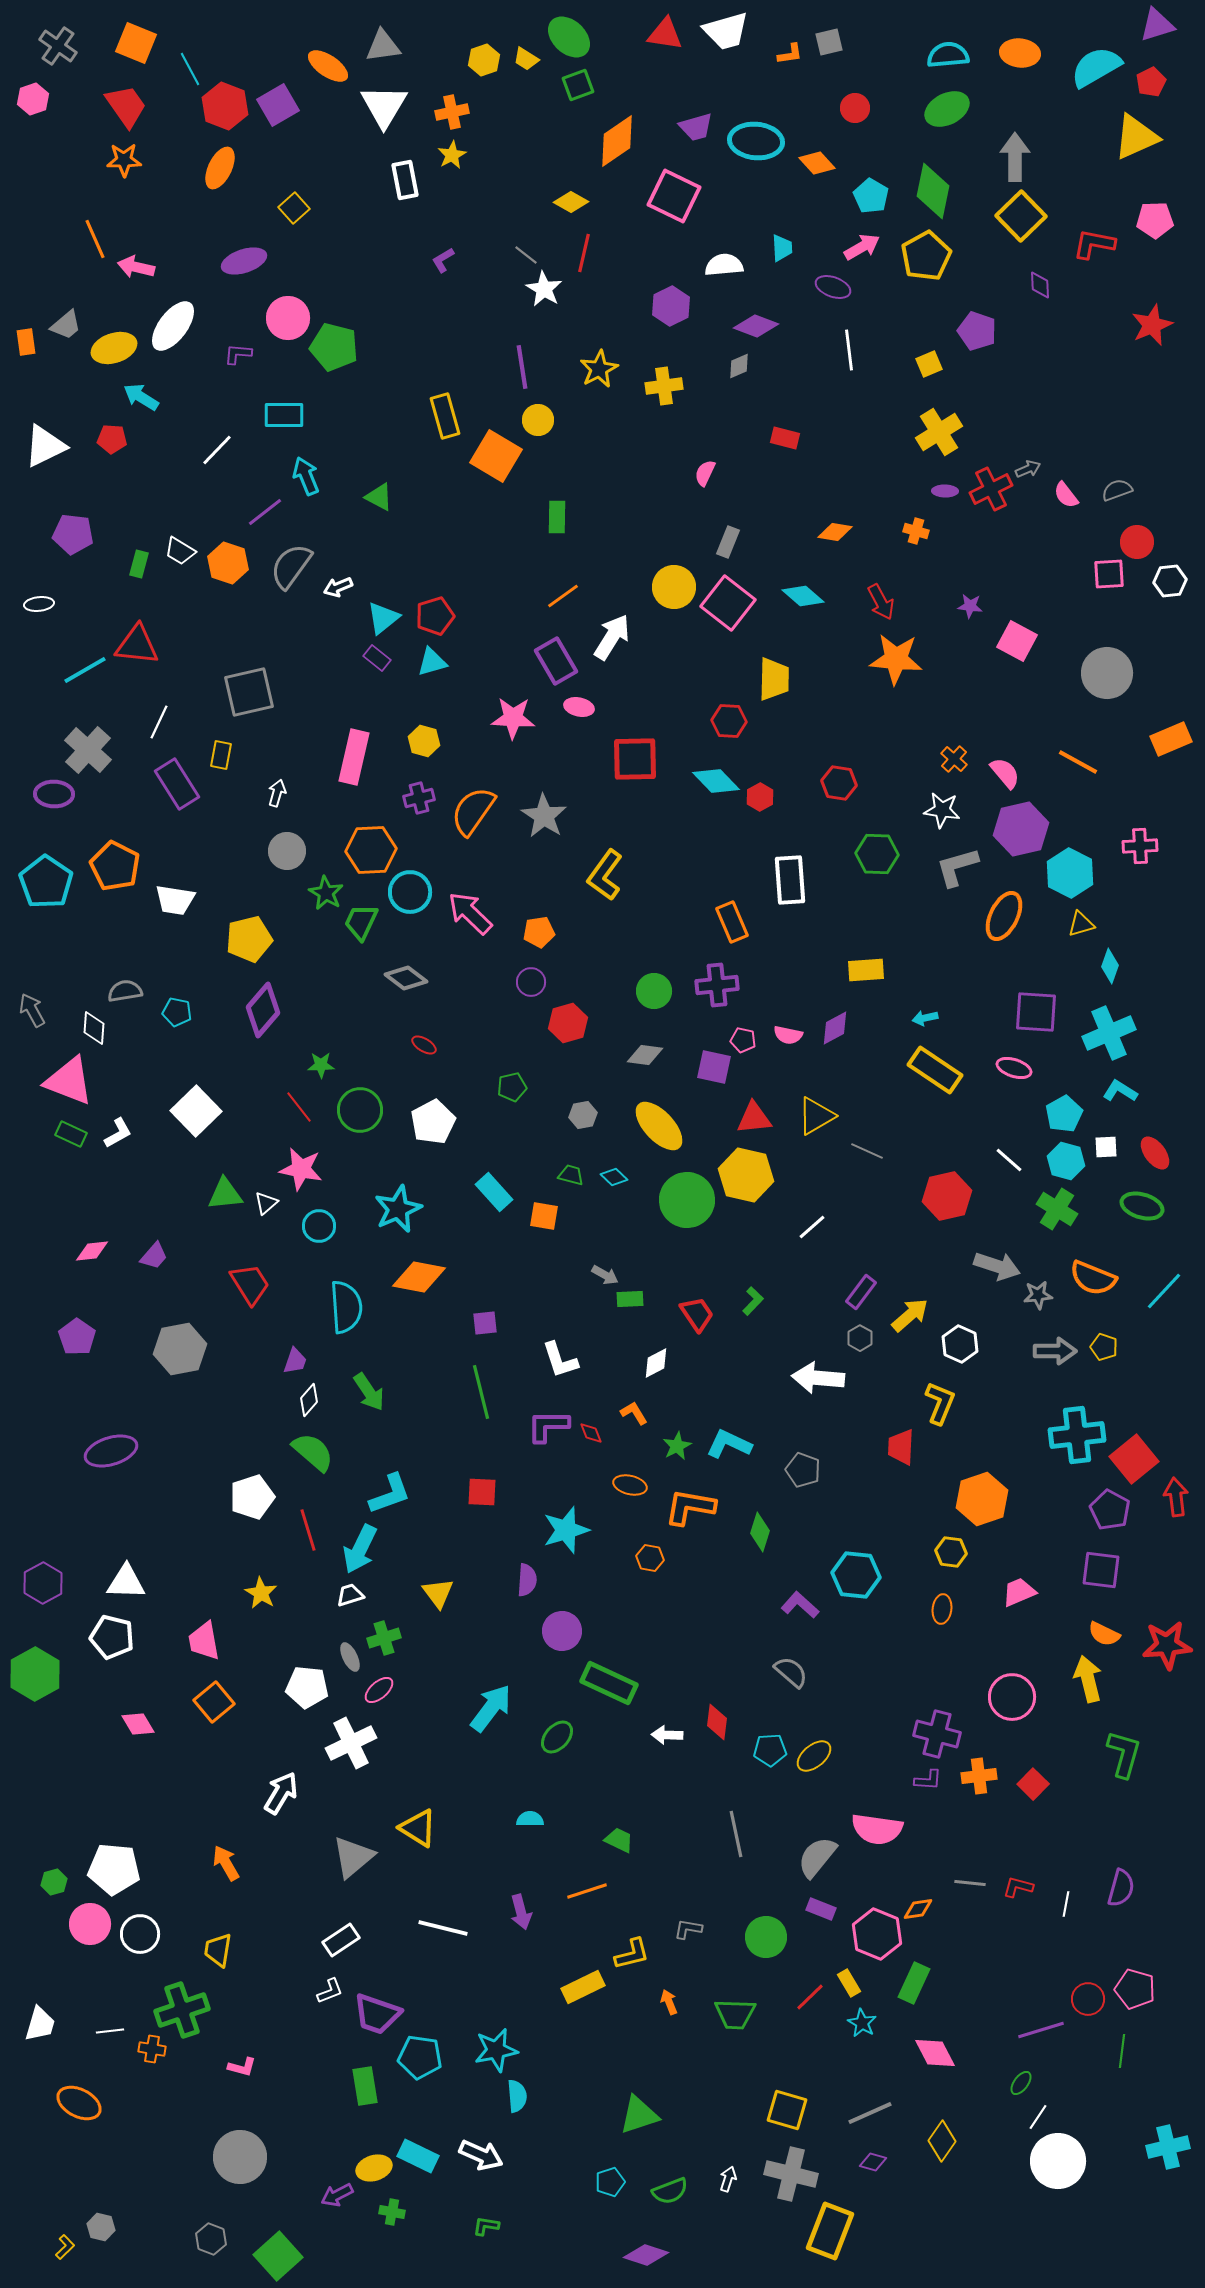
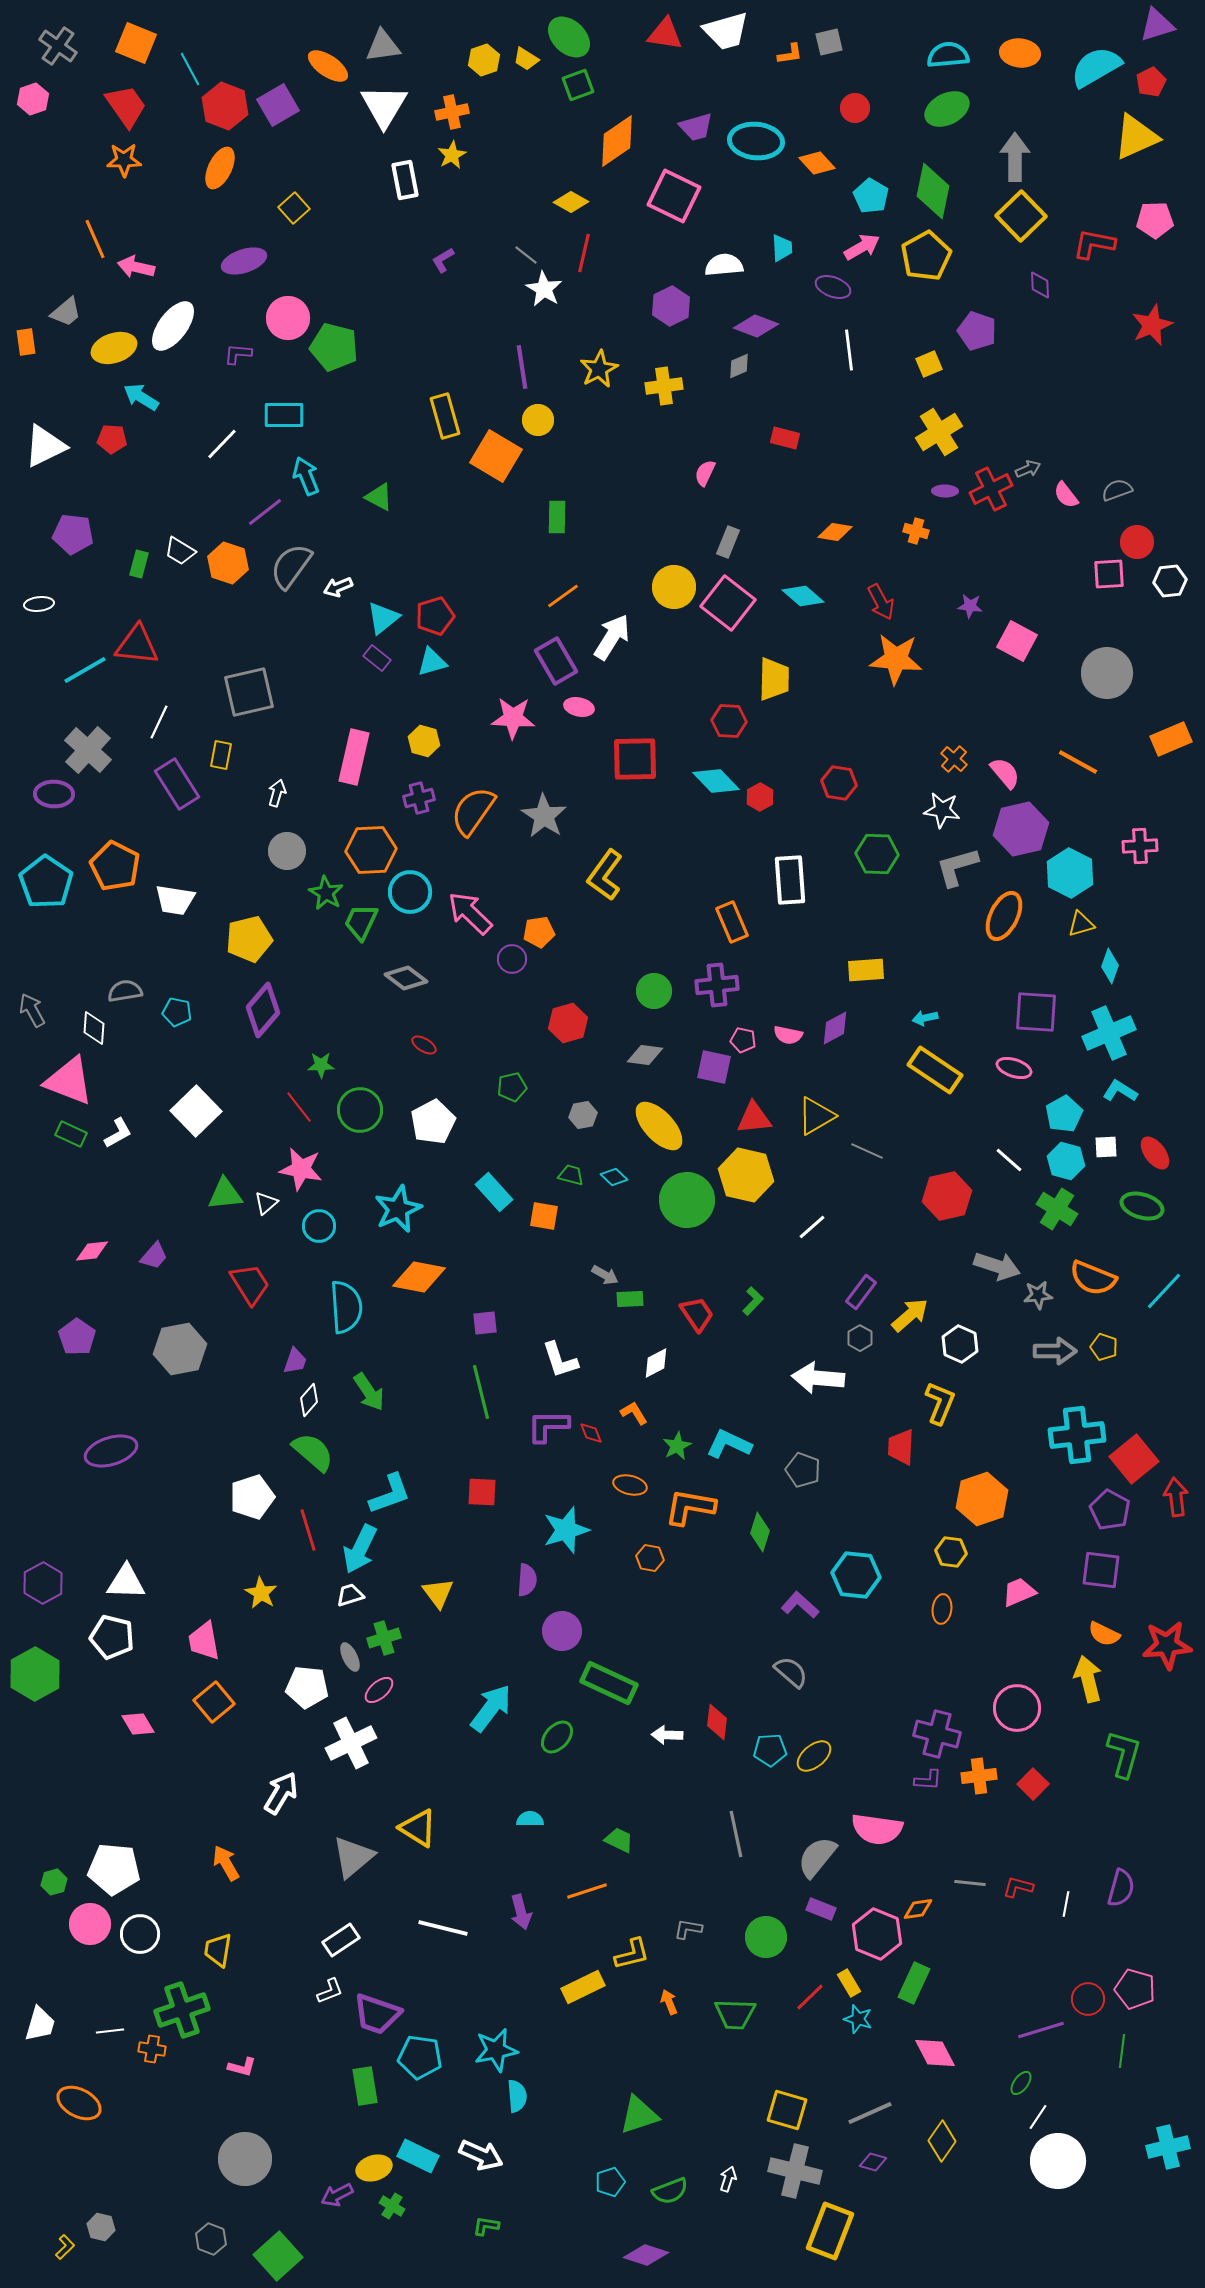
gray trapezoid at (66, 325): moved 13 px up
white line at (217, 450): moved 5 px right, 6 px up
purple circle at (531, 982): moved 19 px left, 23 px up
pink circle at (1012, 1697): moved 5 px right, 11 px down
cyan star at (862, 2023): moved 4 px left, 4 px up; rotated 12 degrees counterclockwise
gray circle at (240, 2157): moved 5 px right, 2 px down
gray cross at (791, 2174): moved 4 px right, 3 px up
green cross at (392, 2212): moved 6 px up; rotated 20 degrees clockwise
